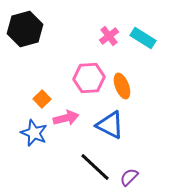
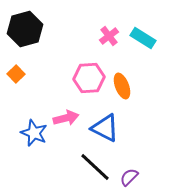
orange square: moved 26 px left, 25 px up
blue triangle: moved 5 px left, 3 px down
